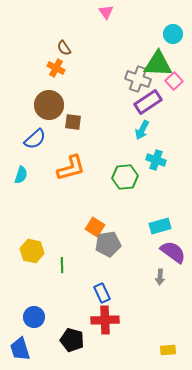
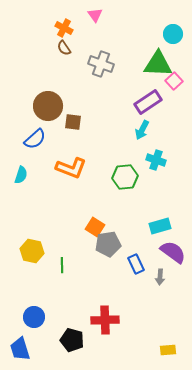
pink triangle: moved 11 px left, 3 px down
orange cross: moved 8 px right, 40 px up
gray cross: moved 37 px left, 15 px up
brown circle: moved 1 px left, 1 px down
orange L-shape: rotated 36 degrees clockwise
blue rectangle: moved 34 px right, 29 px up
